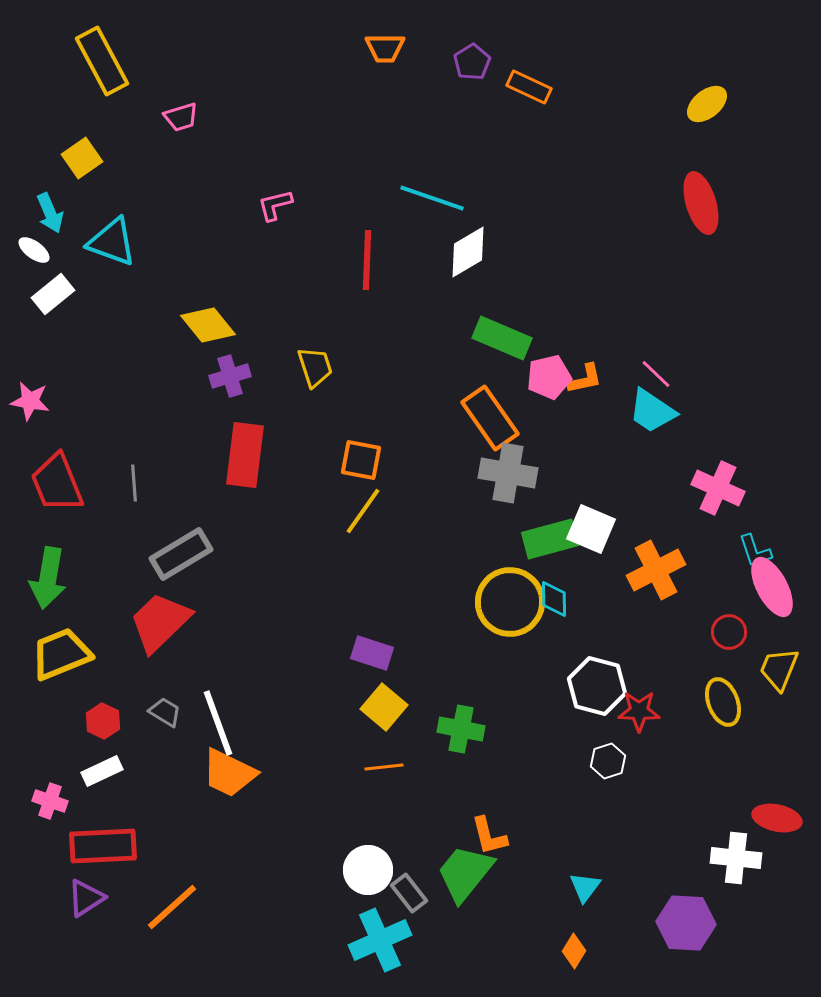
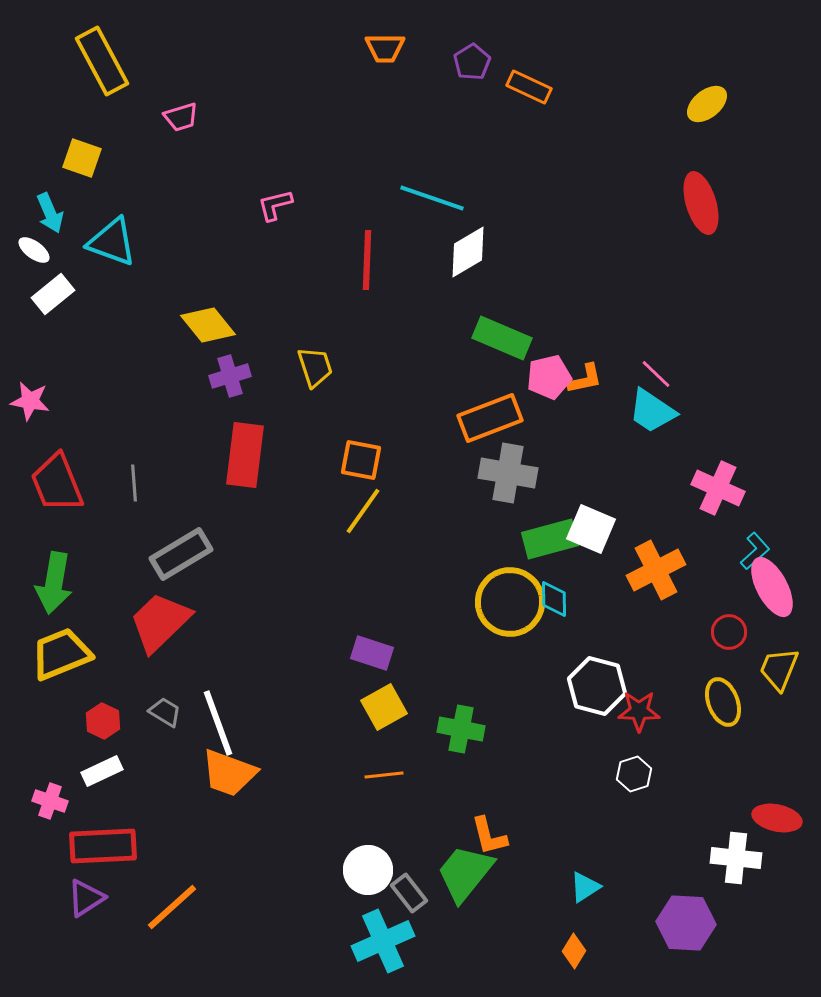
yellow square at (82, 158): rotated 36 degrees counterclockwise
orange rectangle at (490, 418): rotated 76 degrees counterclockwise
cyan L-shape at (755, 551): rotated 114 degrees counterclockwise
green arrow at (48, 578): moved 6 px right, 5 px down
yellow square at (384, 707): rotated 21 degrees clockwise
white hexagon at (608, 761): moved 26 px right, 13 px down
orange line at (384, 767): moved 8 px down
orange trapezoid at (229, 773): rotated 6 degrees counterclockwise
cyan triangle at (585, 887): rotated 20 degrees clockwise
cyan cross at (380, 940): moved 3 px right, 1 px down
